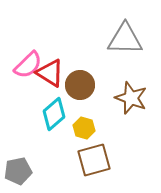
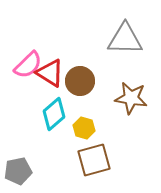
brown circle: moved 4 px up
brown star: rotated 12 degrees counterclockwise
